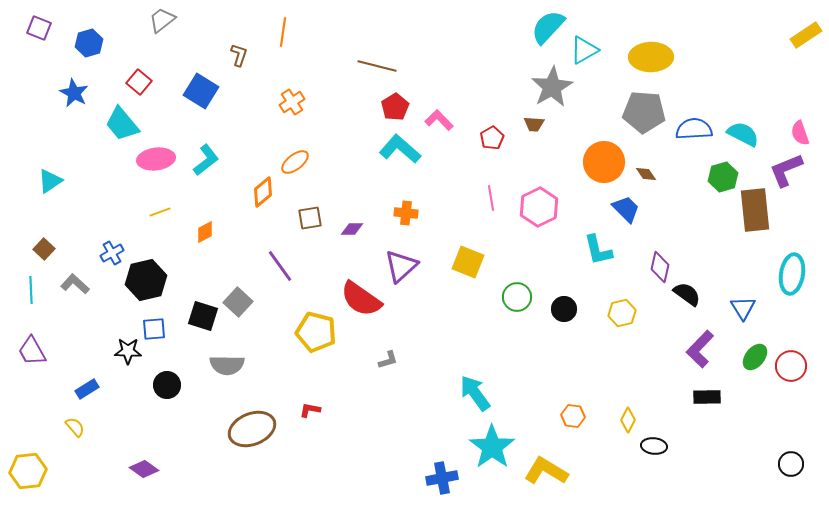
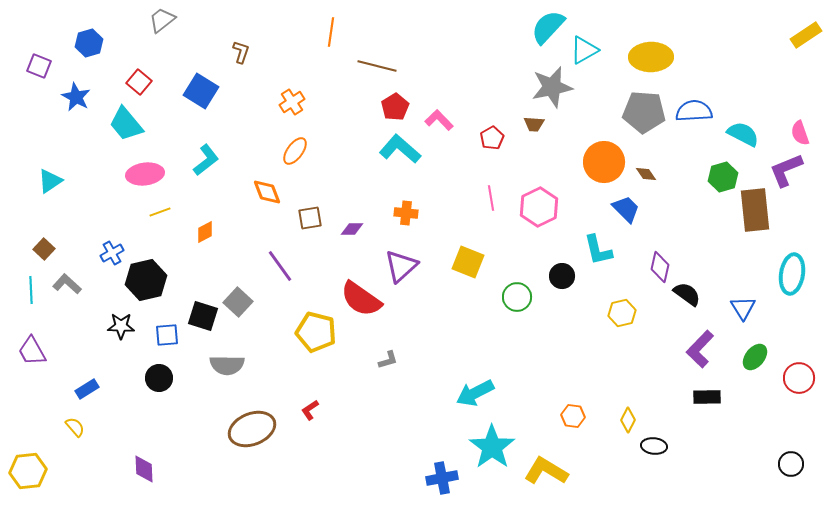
purple square at (39, 28): moved 38 px down
orange line at (283, 32): moved 48 px right
brown L-shape at (239, 55): moved 2 px right, 3 px up
gray star at (552, 87): rotated 18 degrees clockwise
blue star at (74, 93): moved 2 px right, 4 px down
cyan trapezoid at (122, 124): moved 4 px right
blue semicircle at (694, 129): moved 18 px up
pink ellipse at (156, 159): moved 11 px left, 15 px down
orange ellipse at (295, 162): moved 11 px up; rotated 16 degrees counterclockwise
orange diamond at (263, 192): moved 4 px right; rotated 72 degrees counterclockwise
gray L-shape at (75, 284): moved 8 px left
black circle at (564, 309): moved 2 px left, 33 px up
blue square at (154, 329): moved 13 px right, 6 px down
black star at (128, 351): moved 7 px left, 25 px up
red circle at (791, 366): moved 8 px right, 12 px down
black circle at (167, 385): moved 8 px left, 7 px up
cyan arrow at (475, 393): rotated 81 degrees counterclockwise
red L-shape at (310, 410): rotated 45 degrees counterclockwise
purple diamond at (144, 469): rotated 52 degrees clockwise
